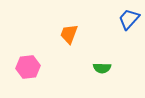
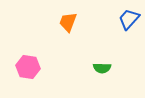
orange trapezoid: moved 1 px left, 12 px up
pink hexagon: rotated 15 degrees clockwise
